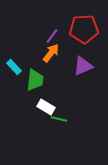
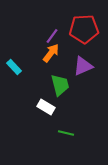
green trapezoid: moved 25 px right, 5 px down; rotated 20 degrees counterclockwise
green line: moved 7 px right, 14 px down
